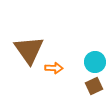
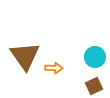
brown triangle: moved 4 px left, 6 px down
cyan circle: moved 5 px up
